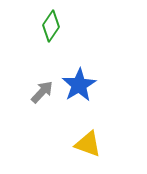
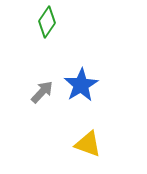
green diamond: moved 4 px left, 4 px up
blue star: moved 2 px right
